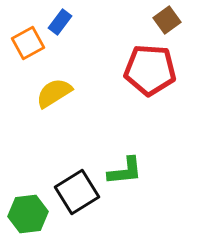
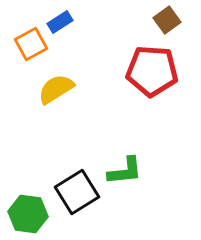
blue rectangle: rotated 20 degrees clockwise
orange square: moved 3 px right, 1 px down
red pentagon: moved 2 px right, 1 px down
yellow semicircle: moved 2 px right, 4 px up
green hexagon: rotated 15 degrees clockwise
